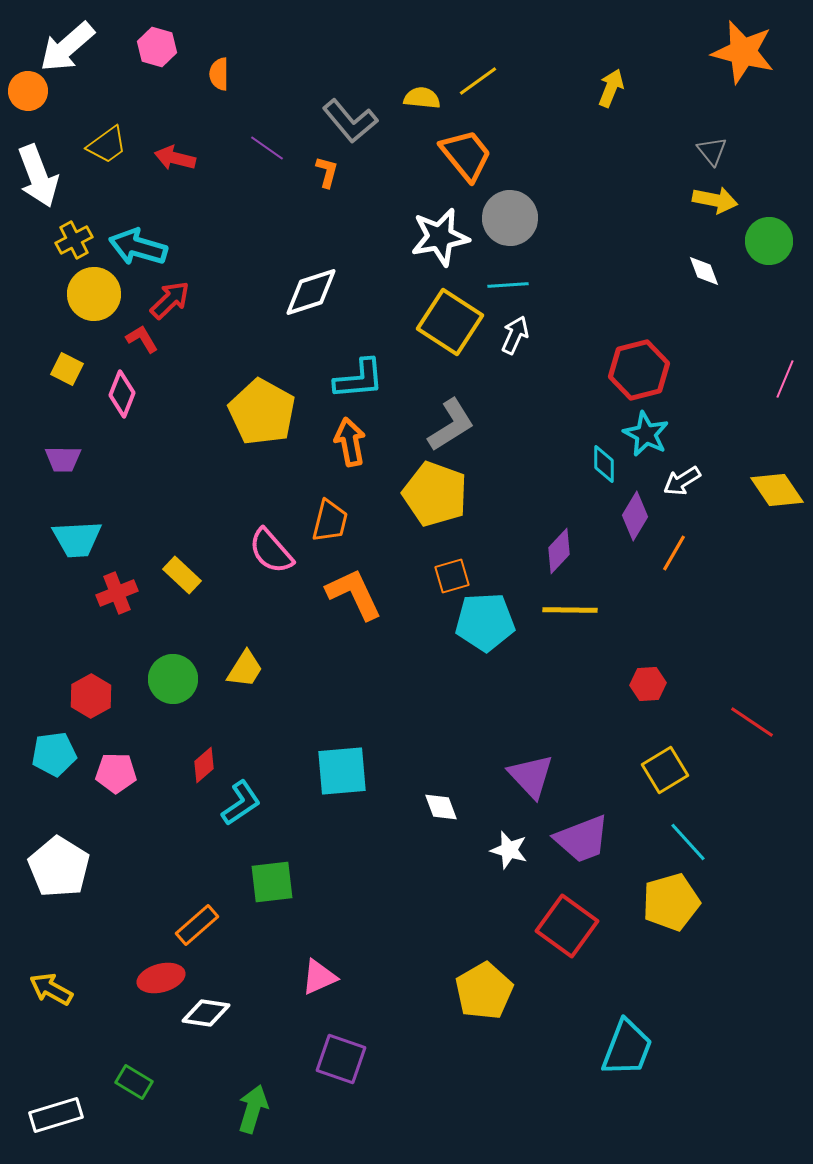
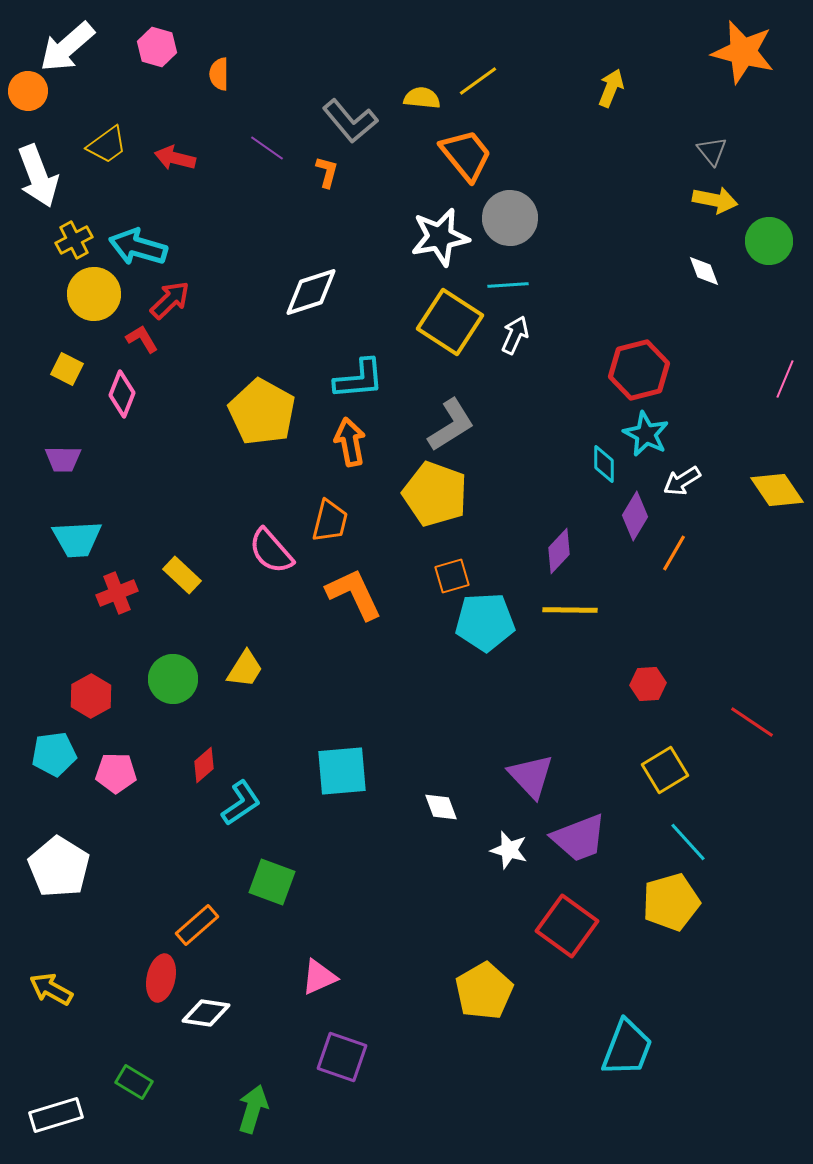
purple trapezoid at (582, 839): moved 3 px left, 1 px up
green square at (272, 882): rotated 27 degrees clockwise
red ellipse at (161, 978): rotated 63 degrees counterclockwise
purple square at (341, 1059): moved 1 px right, 2 px up
